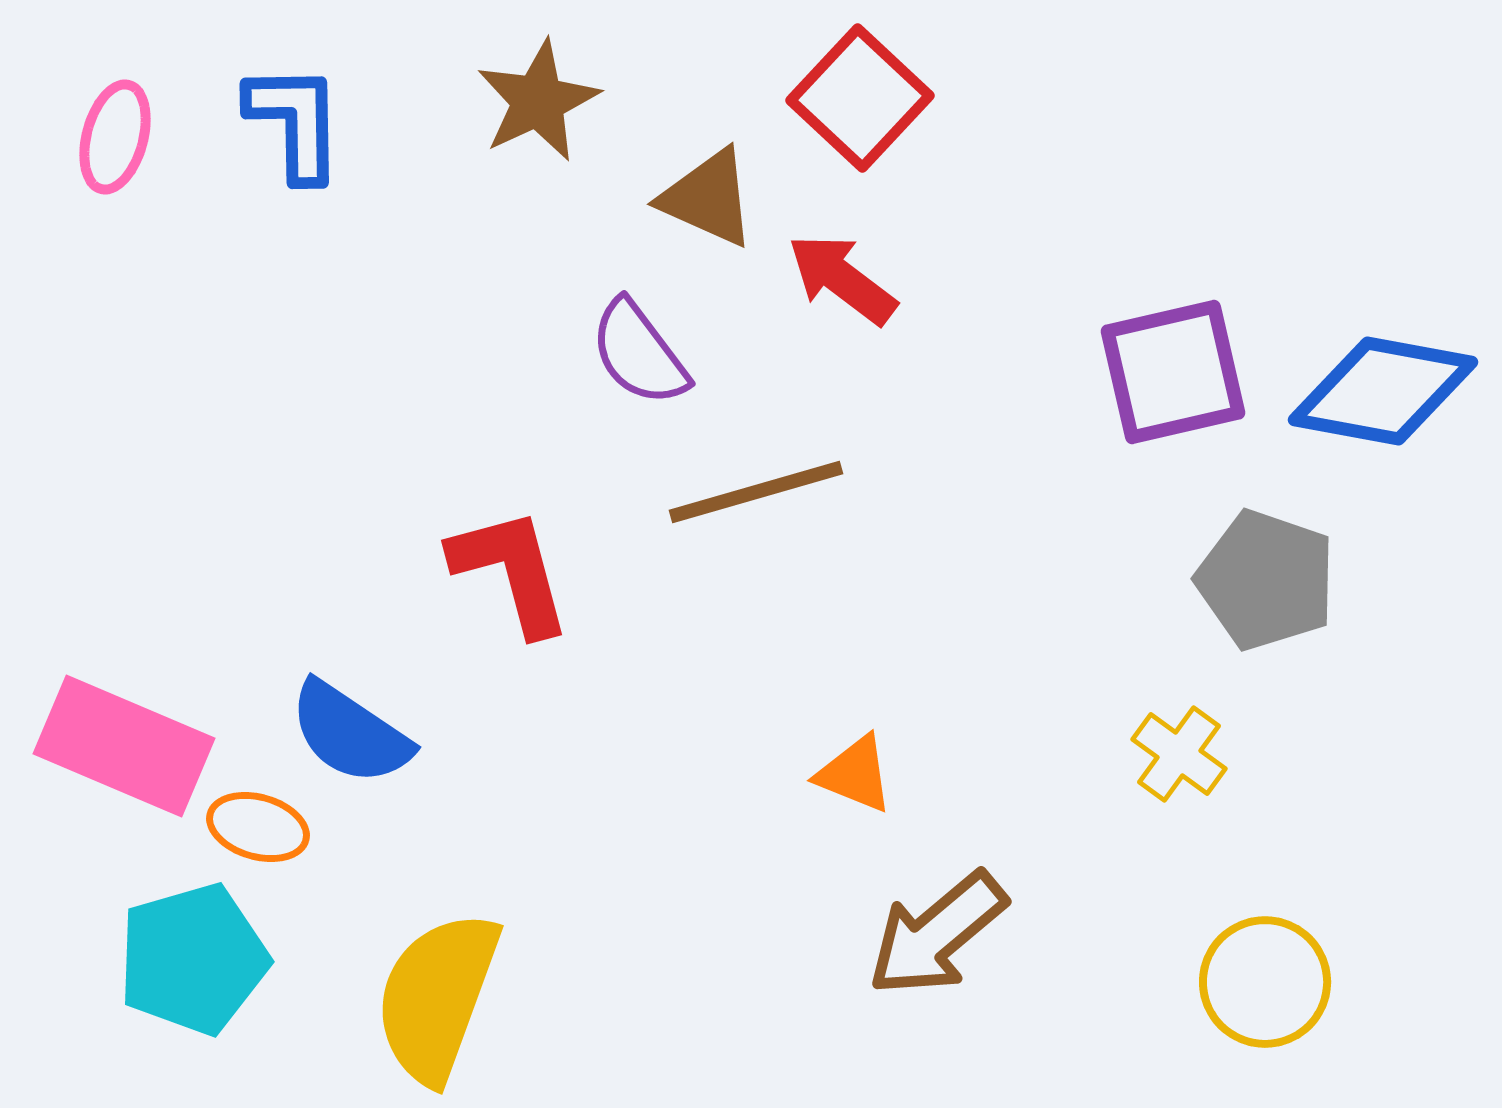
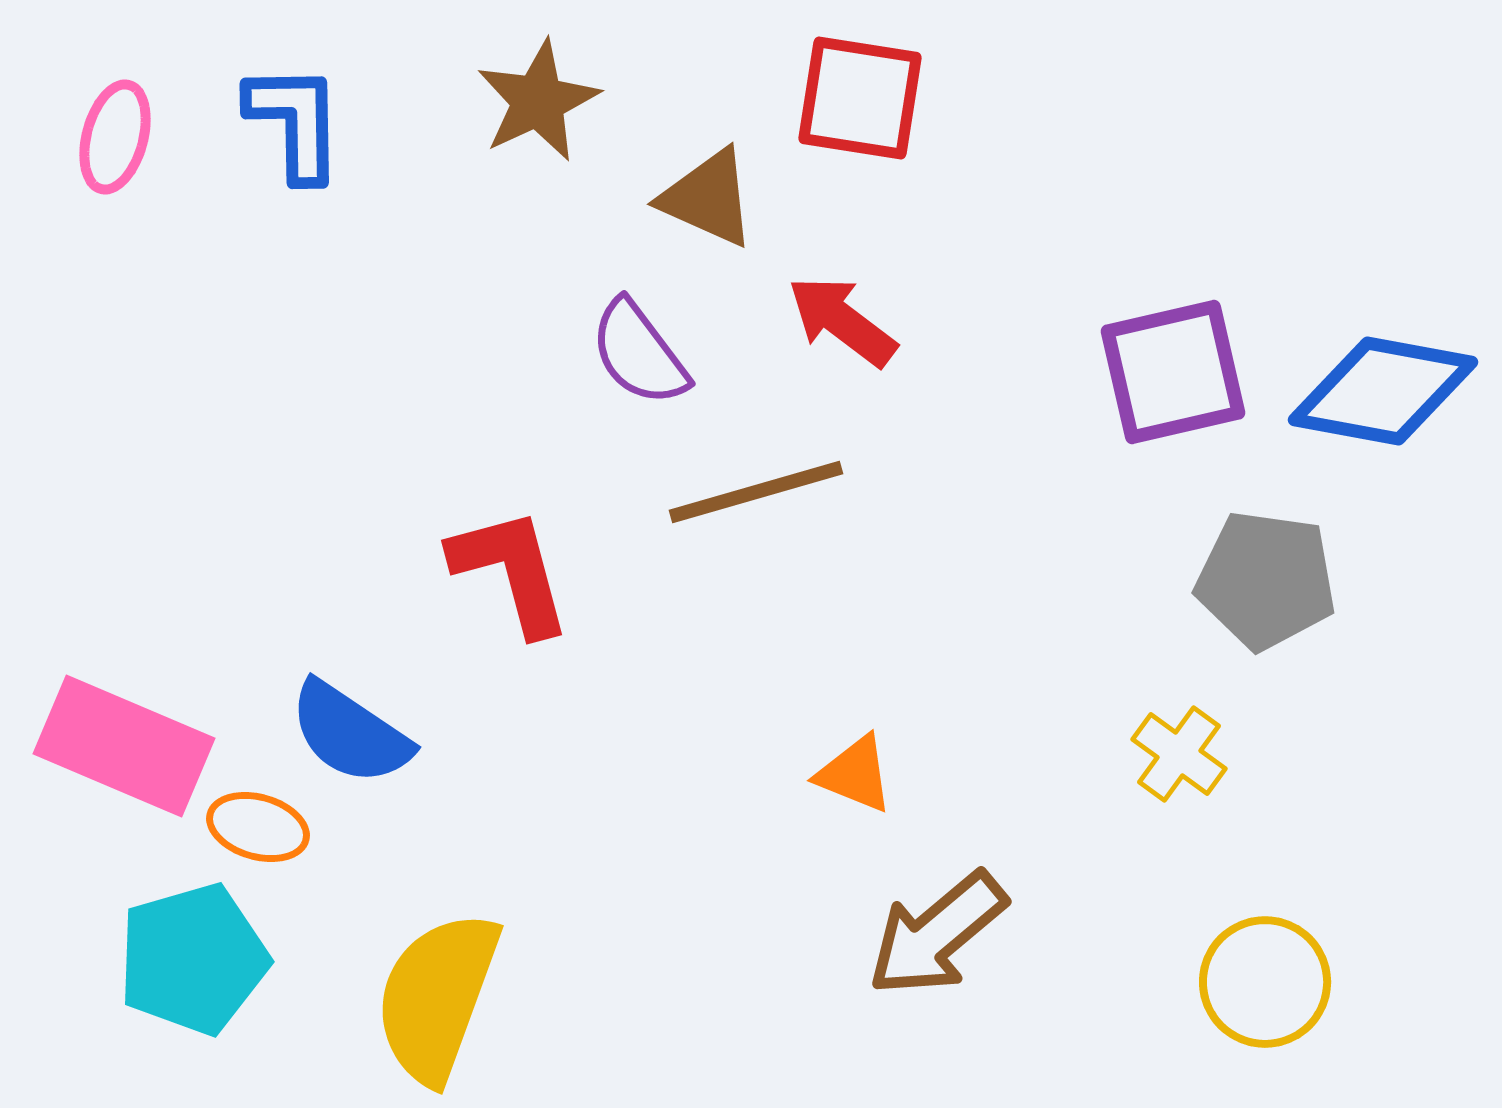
red square: rotated 34 degrees counterclockwise
red arrow: moved 42 px down
gray pentagon: rotated 11 degrees counterclockwise
